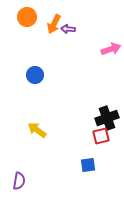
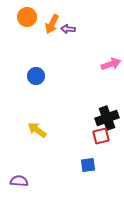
orange arrow: moved 2 px left
pink arrow: moved 15 px down
blue circle: moved 1 px right, 1 px down
purple semicircle: rotated 96 degrees counterclockwise
